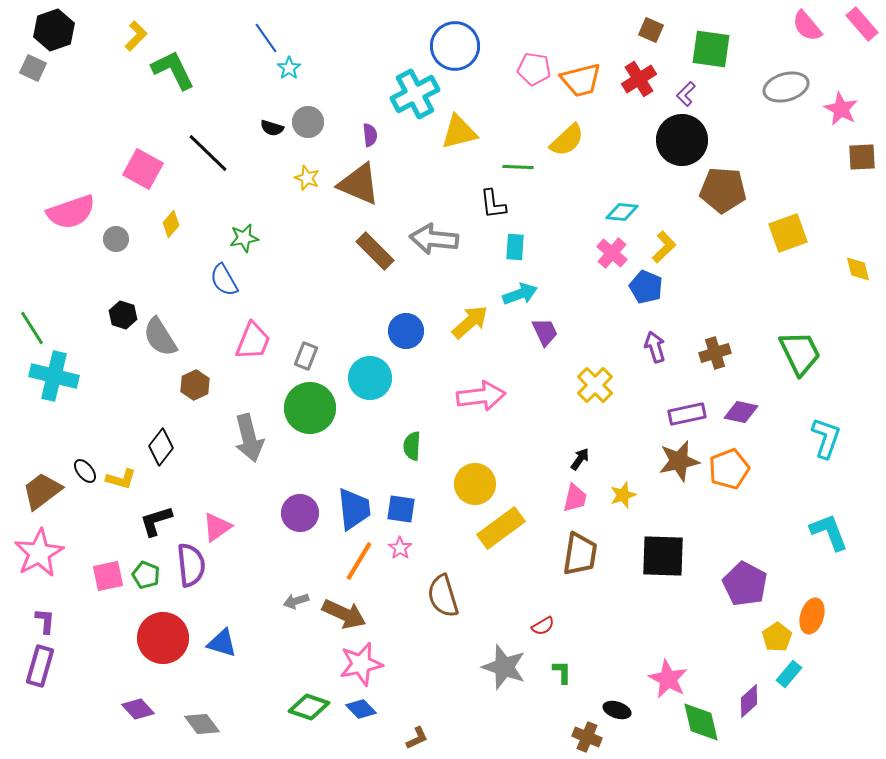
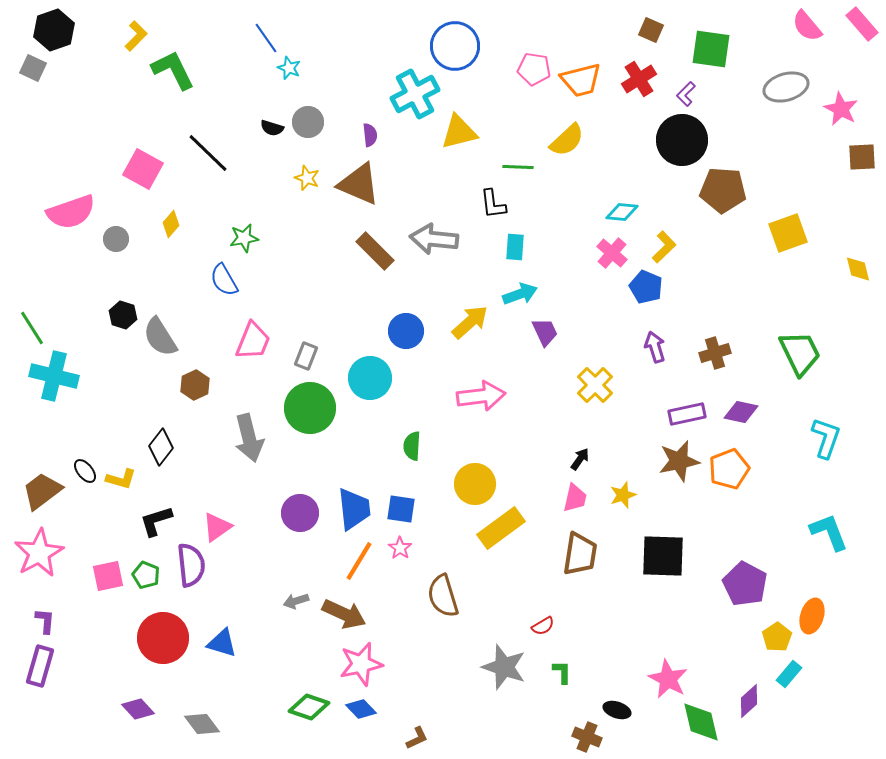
cyan star at (289, 68): rotated 15 degrees counterclockwise
